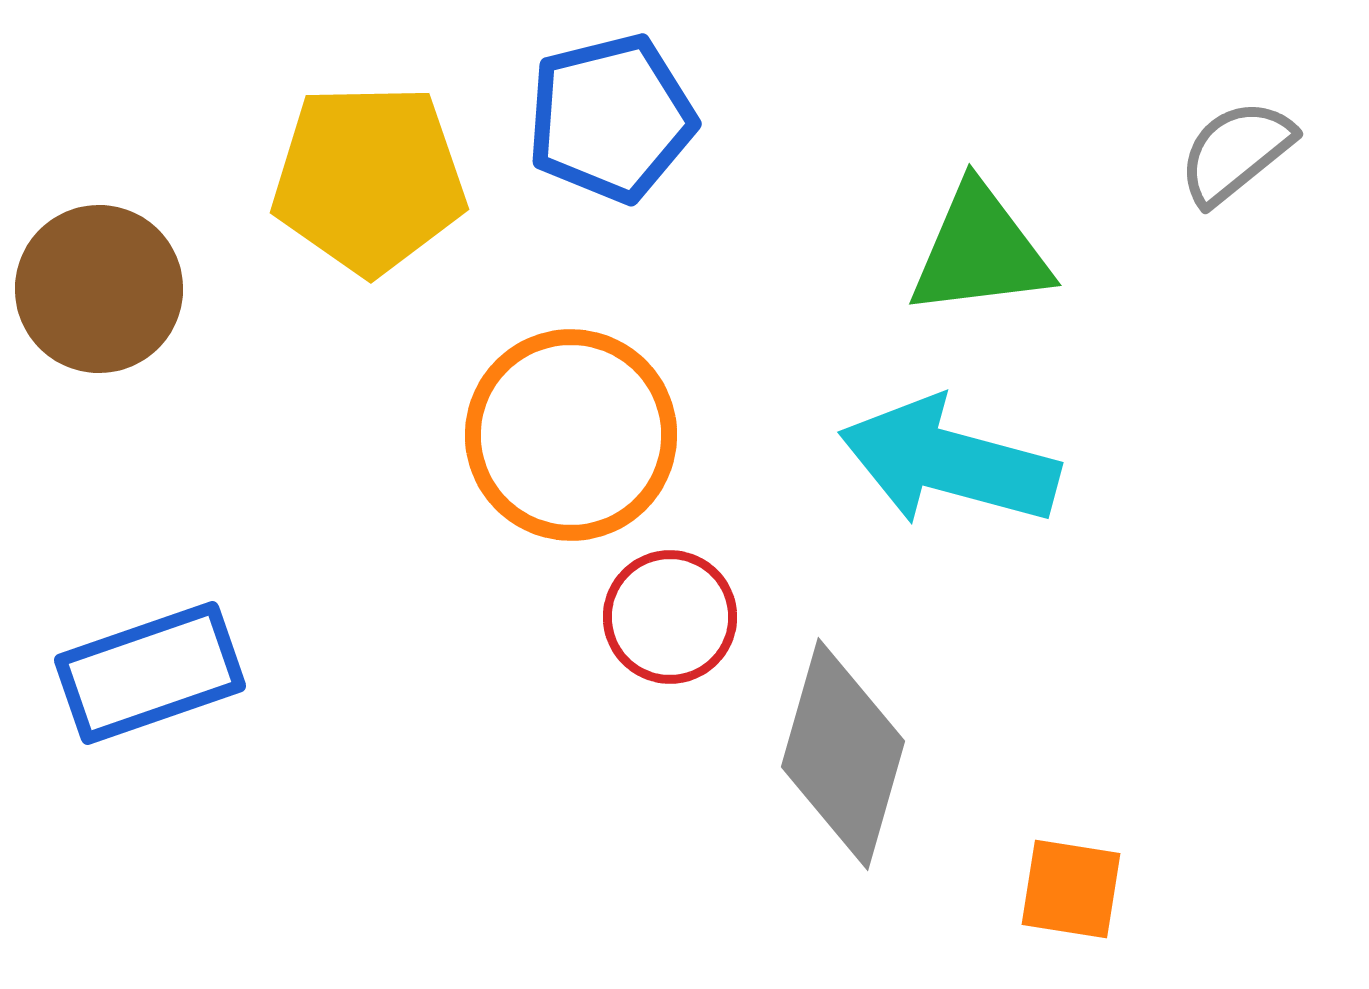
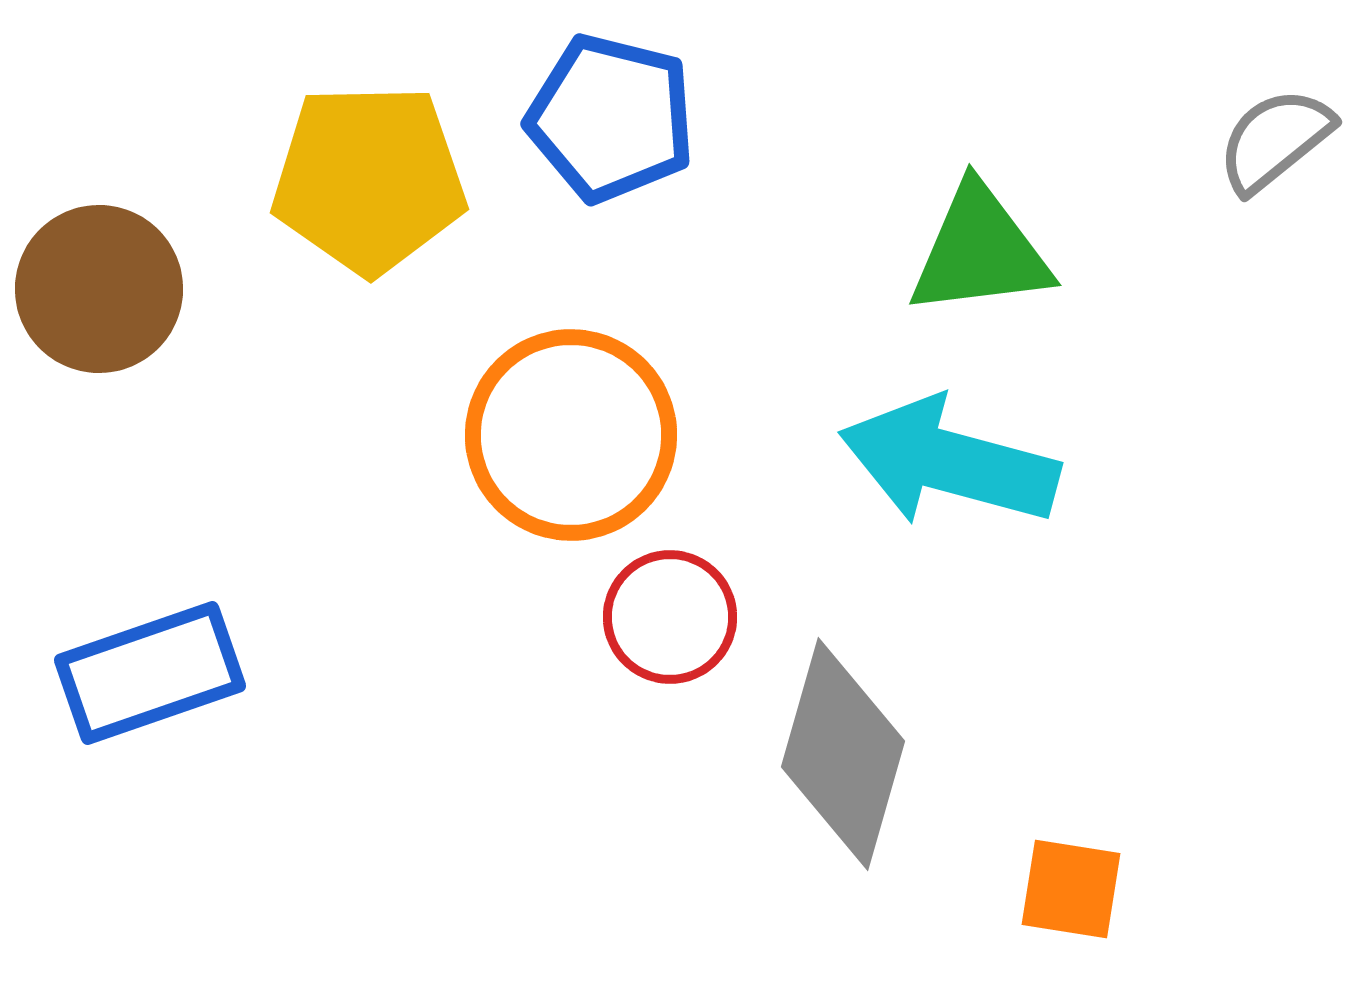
blue pentagon: rotated 28 degrees clockwise
gray semicircle: moved 39 px right, 12 px up
